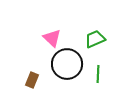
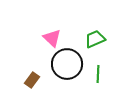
brown rectangle: rotated 14 degrees clockwise
